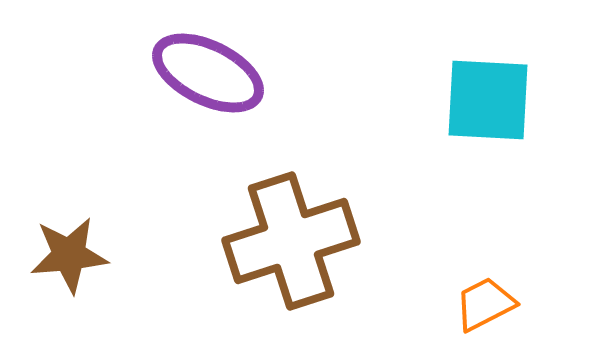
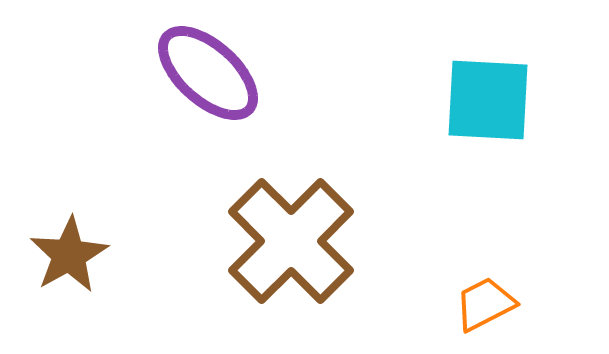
purple ellipse: rotated 16 degrees clockwise
brown cross: rotated 27 degrees counterclockwise
brown star: rotated 24 degrees counterclockwise
